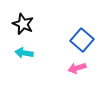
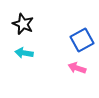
blue square: rotated 20 degrees clockwise
pink arrow: rotated 36 degrees clockwise
